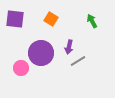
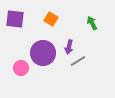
green arrow: moved 2 px down
purple circle: moved 2 px right
